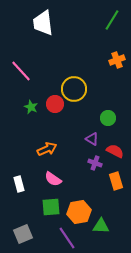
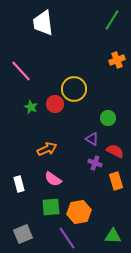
green triangle: moved 12 px right, 10 px down
